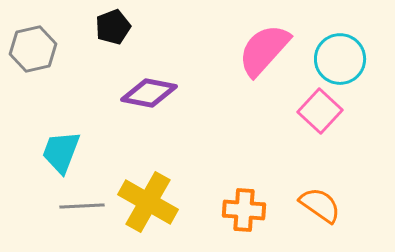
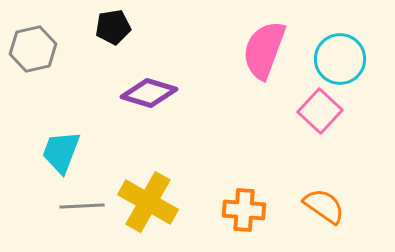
black pentagon: rotated 12 degrees clockwise
pink semicircle: rotated 22 degrees counterclockwise
purple diamond: rotated 6 degrees clockwise
orange semicircle: moved 4 px right, 1 px down
